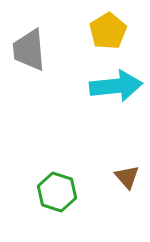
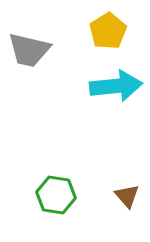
gray trapezoid: rotated 72 degrees counterclockwise
brown triangle: moved 19 px down
green hexagon: moved 1 px left, 3 px down; rotated 9 degrees counterclockwise
